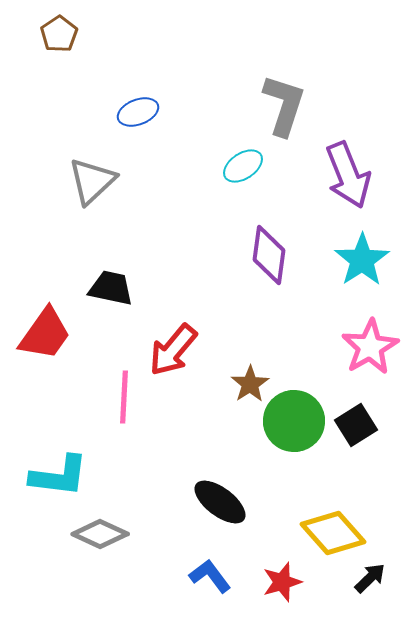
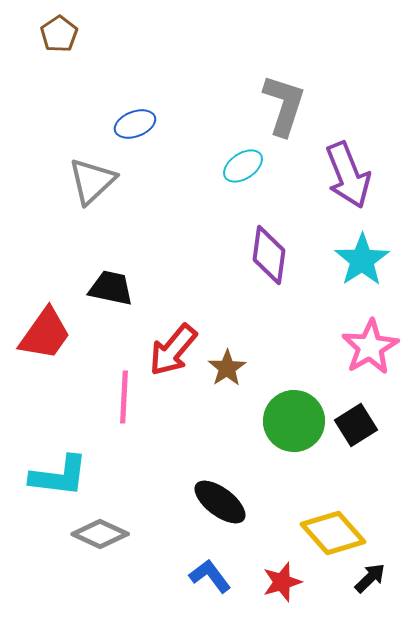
blue ellipse: moved 3 px left, 12 px down
brown star: moved 23 px left, 16 px up
